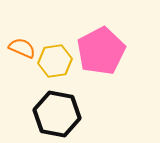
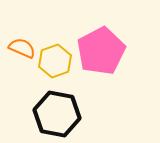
yellow hexagon: rotated 12 degrees counterclockwise
